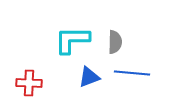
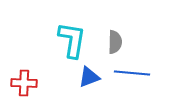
cyan L-shape: rotated 99 degrees clockwise
red cross: moved 5 px left
